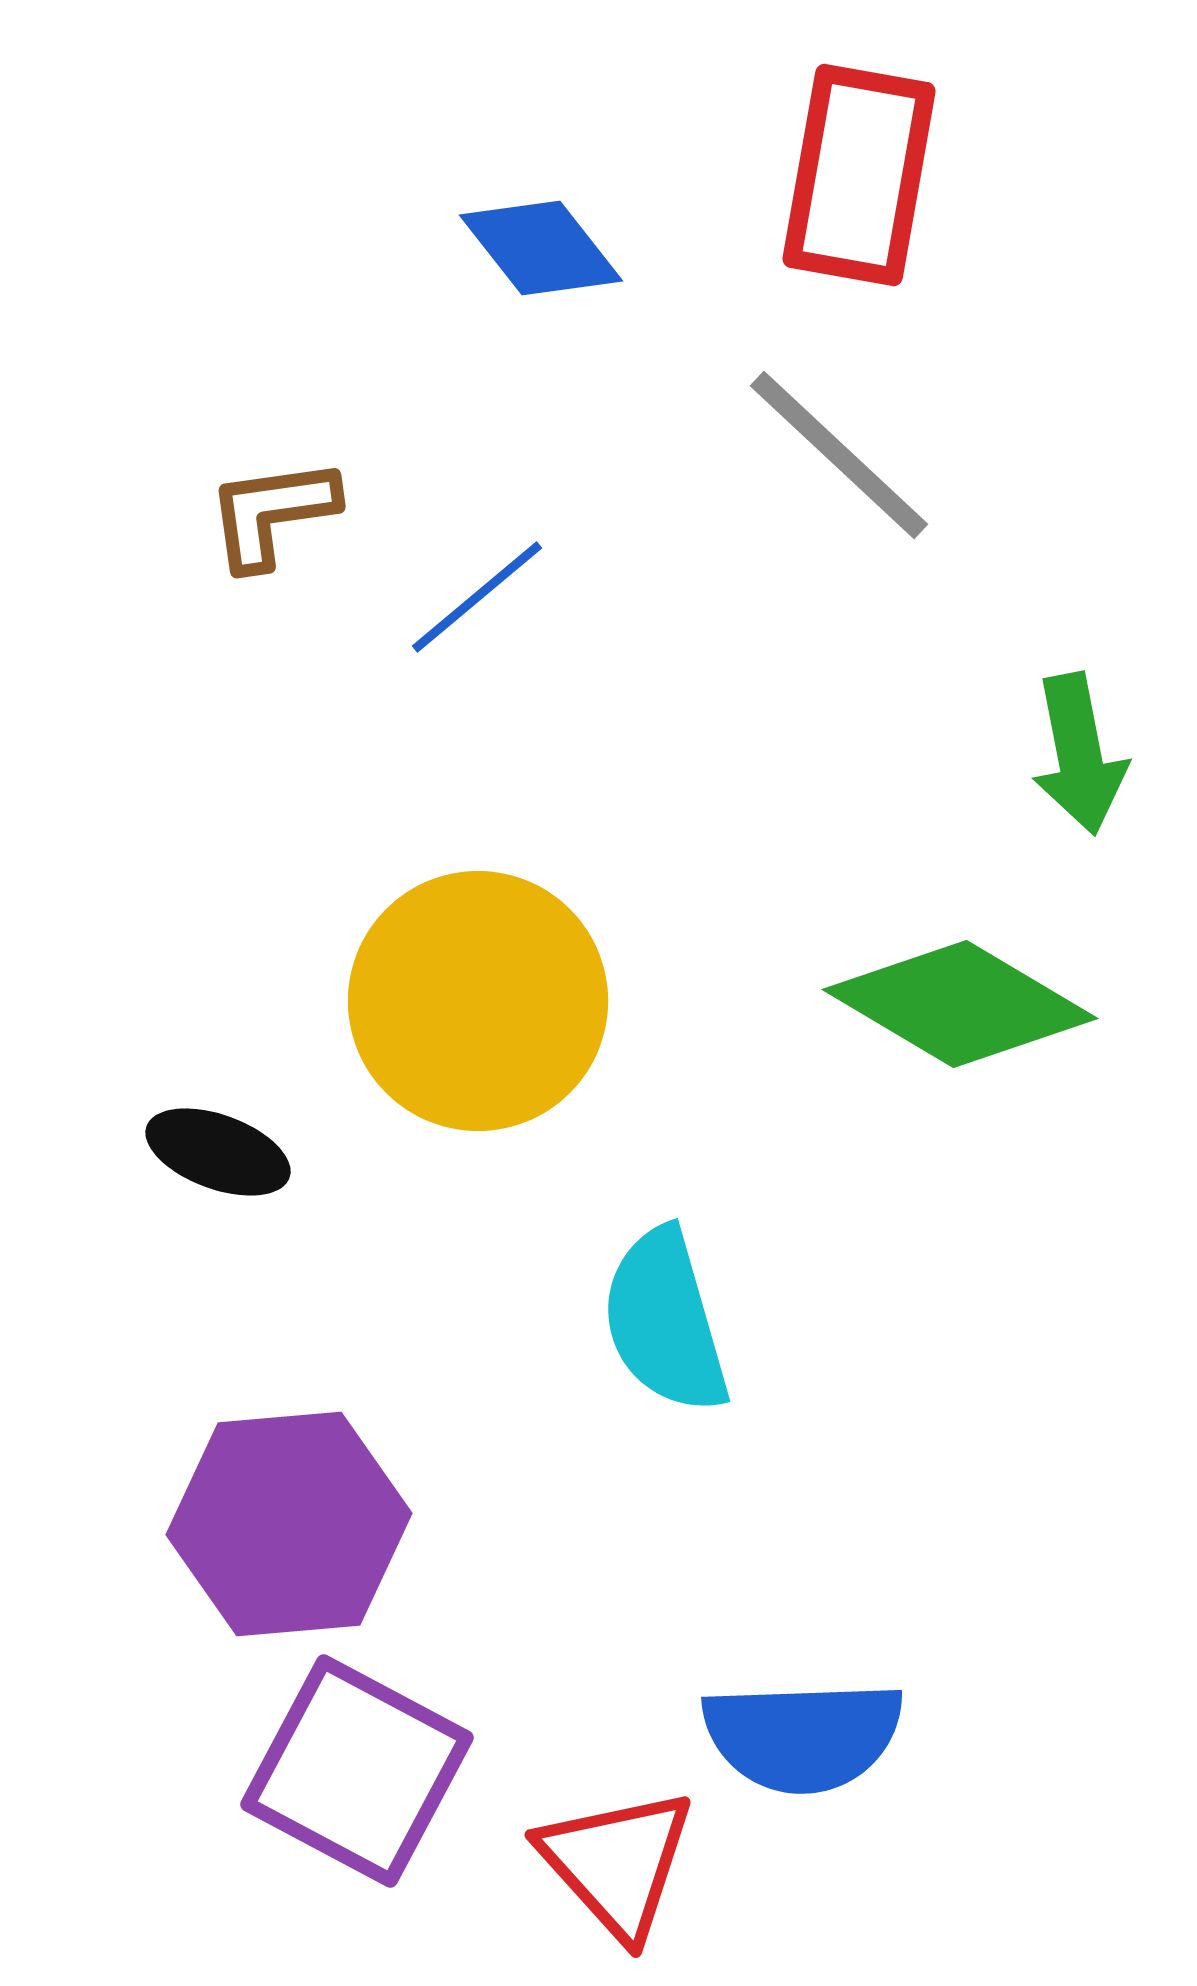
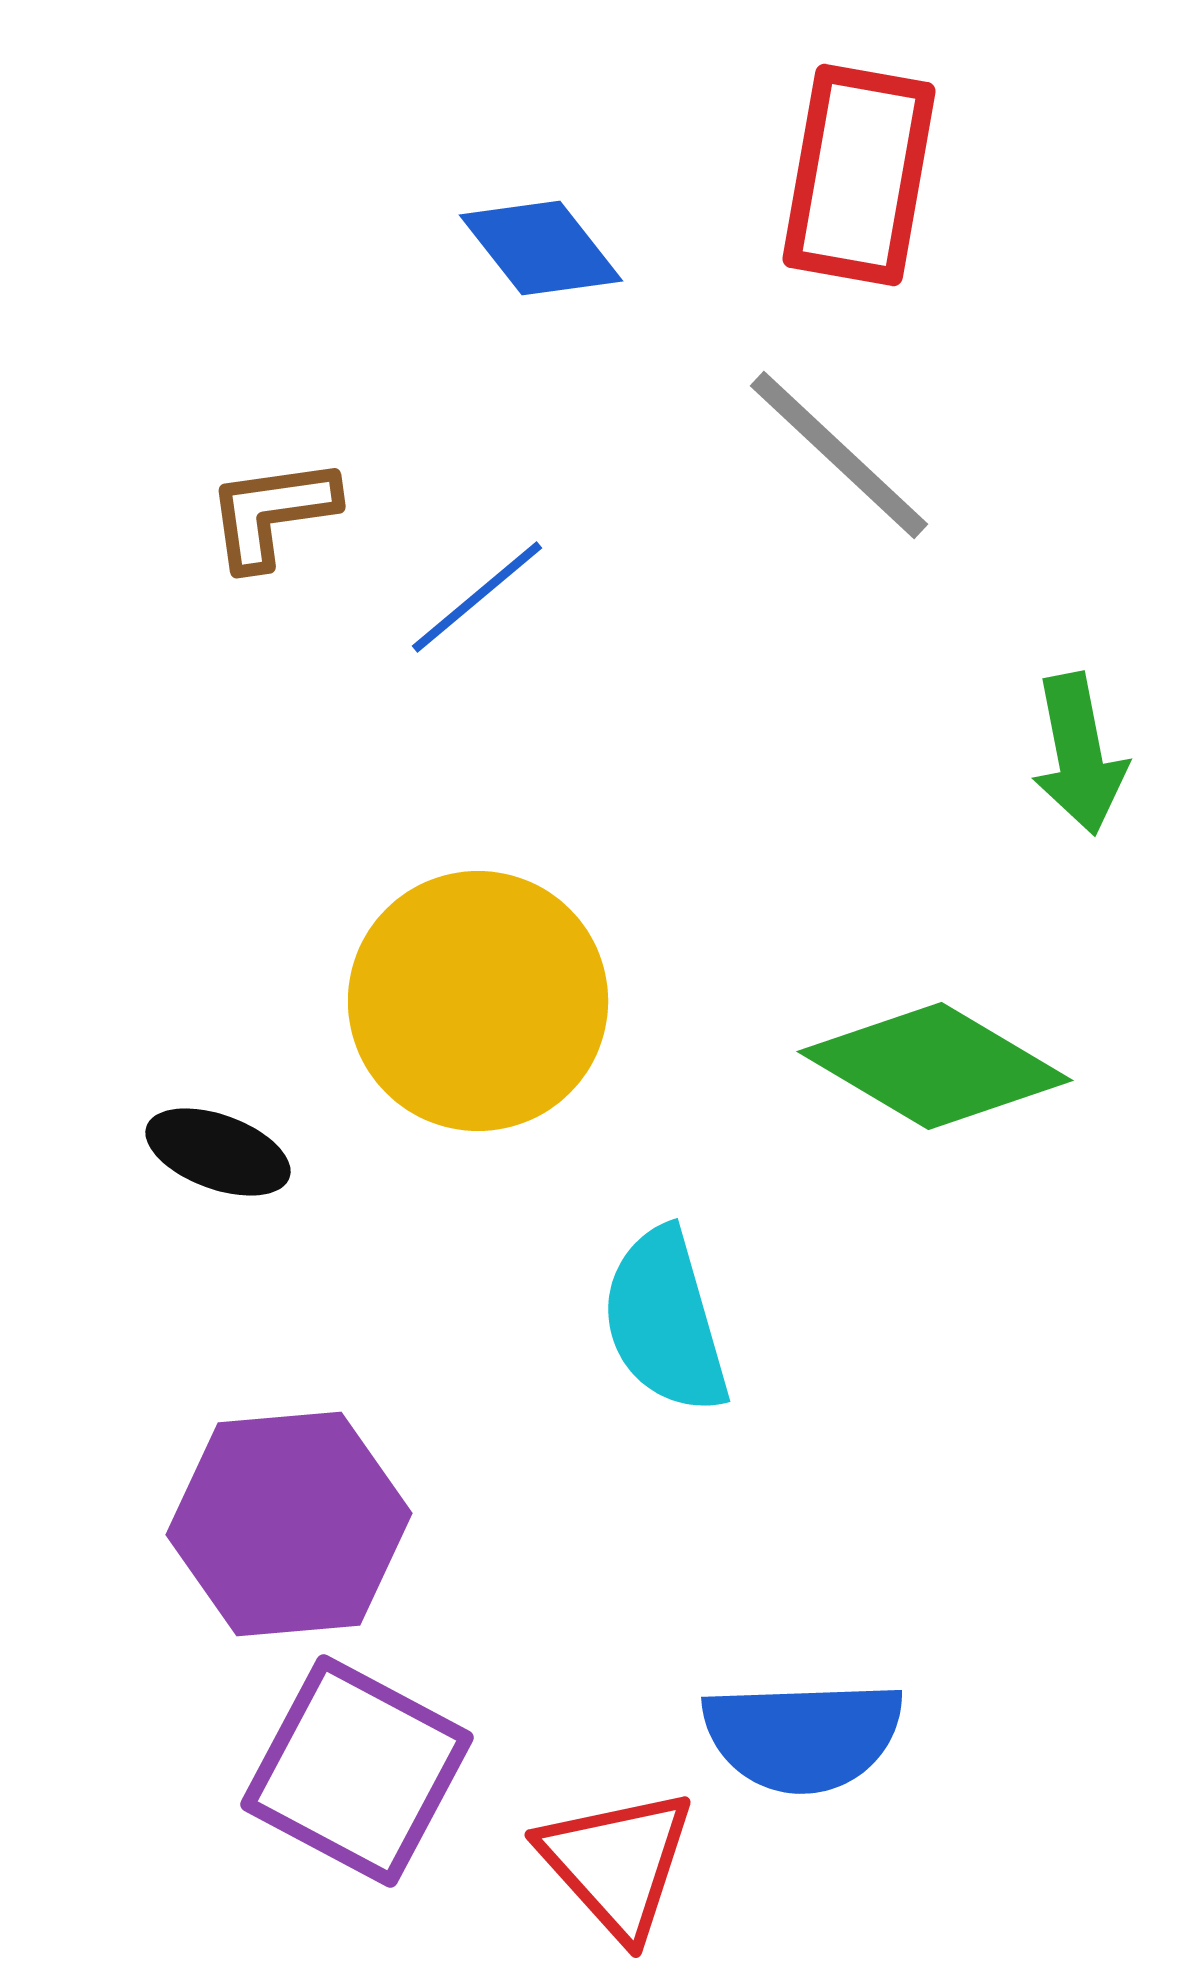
green diamond: moved 25 px left, 62 px down
